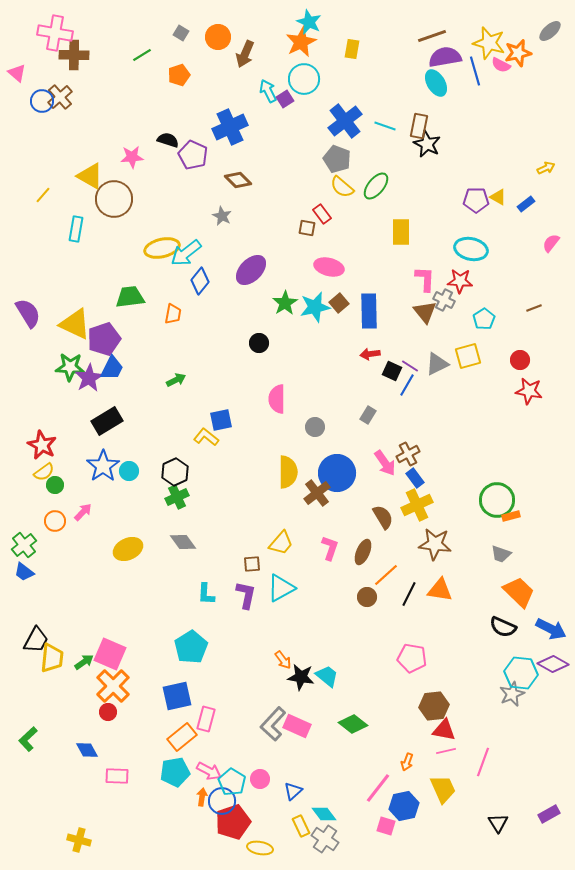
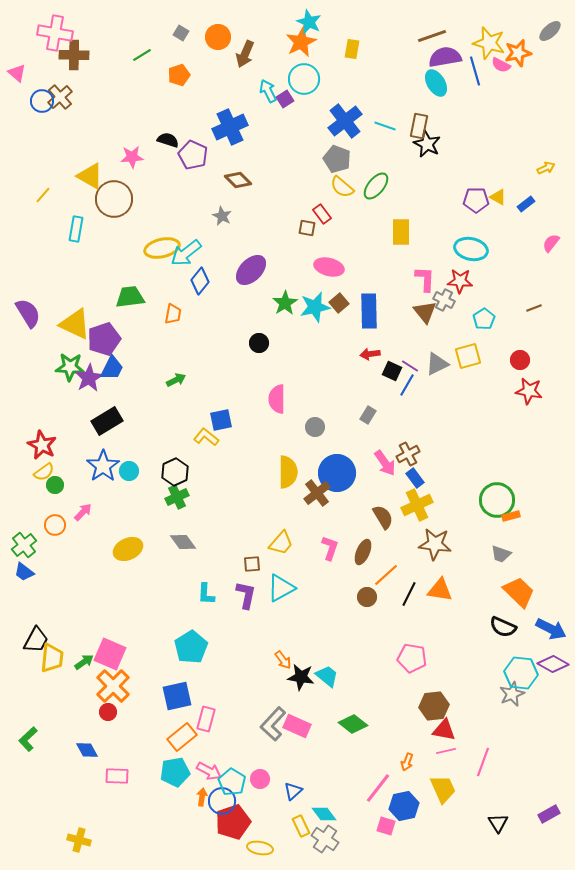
orange circle at (55, 521): moved 4 px down
